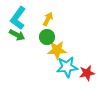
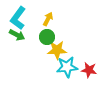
red star: moved 2 px right, 3 px up; rotated 21 degrees clockwise
